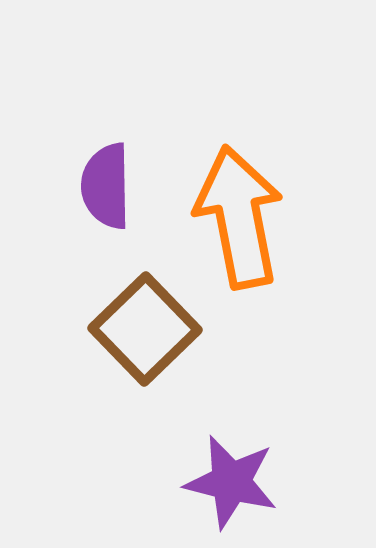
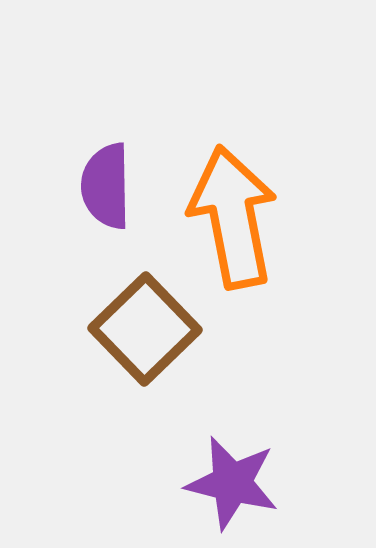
orange arrow: moved 6 px left
purple star: moved 1 px right, 1 px down
